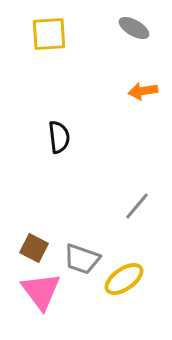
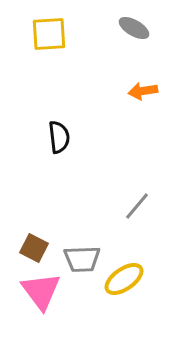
gray trapezoid: rotated 21 degrees counterclockwise
